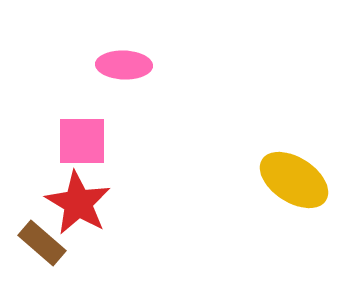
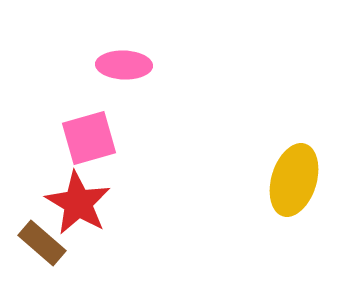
pink square: moved 7 px right, 3 px up; rotated 16 degrees counterclockwise
yellow ellipse: rotated 74 degrees clockwise
